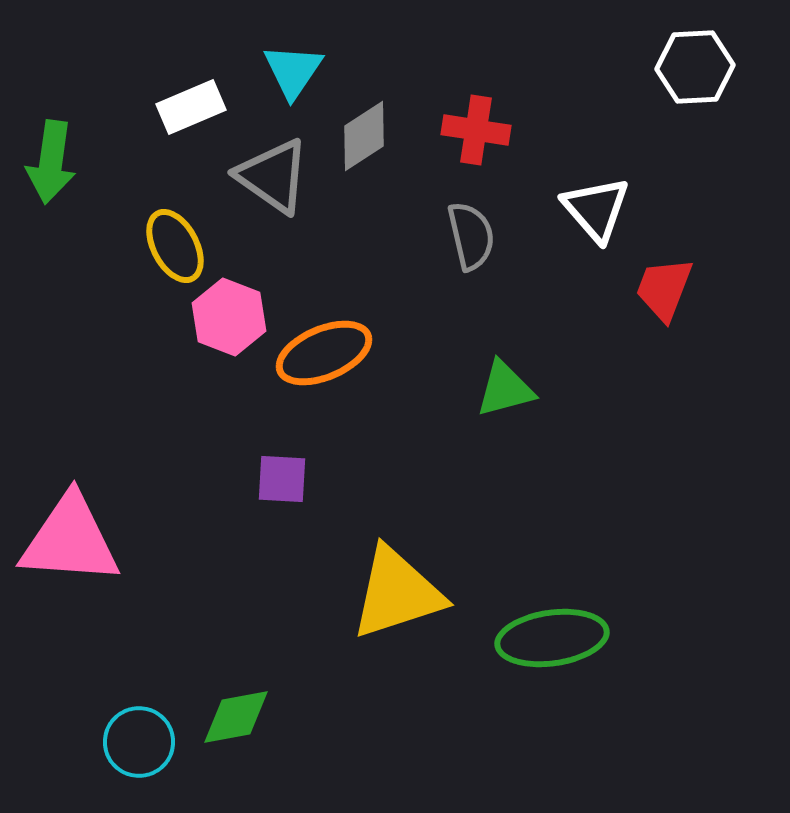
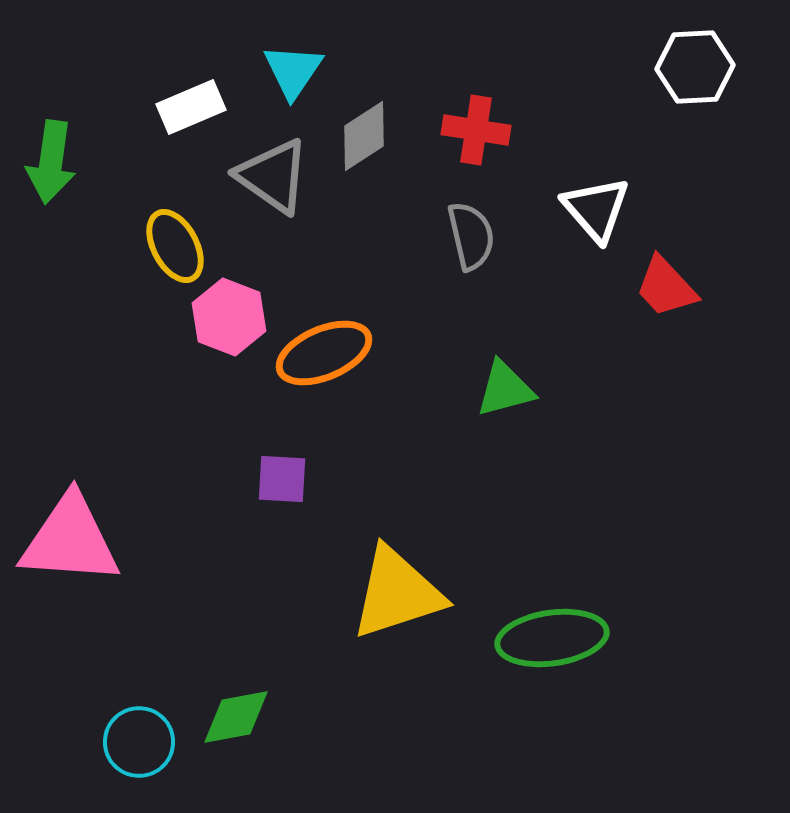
red trapezoid: moved 2 px right, 2 px up; rotated 64 degrees counterclockwise
